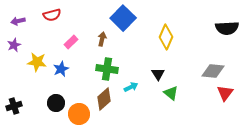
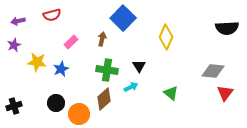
green cross: moved 1 px down
black triangle: moved 19 px left, 8 px up
